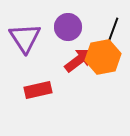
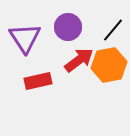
black line: rotated 20 degrees clockwise
orange hexagon: moved 6 px right, 8 px down
red rectangle: moved 9 px up
